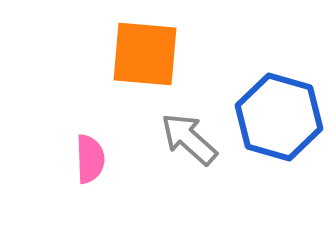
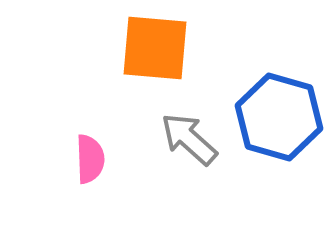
orange square: moved 10 px right, 6 px up
